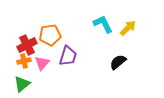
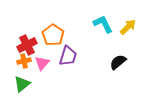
yellow arrow: moved 1 px up
orange pentagon: moved 3 px right; rotated 30 degrees counterclockwise
